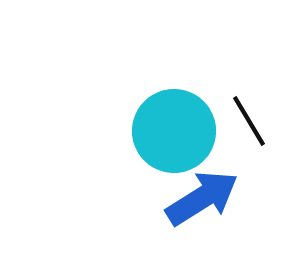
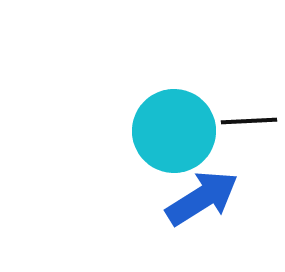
black line: rotated 62 degrees counterclockwise
